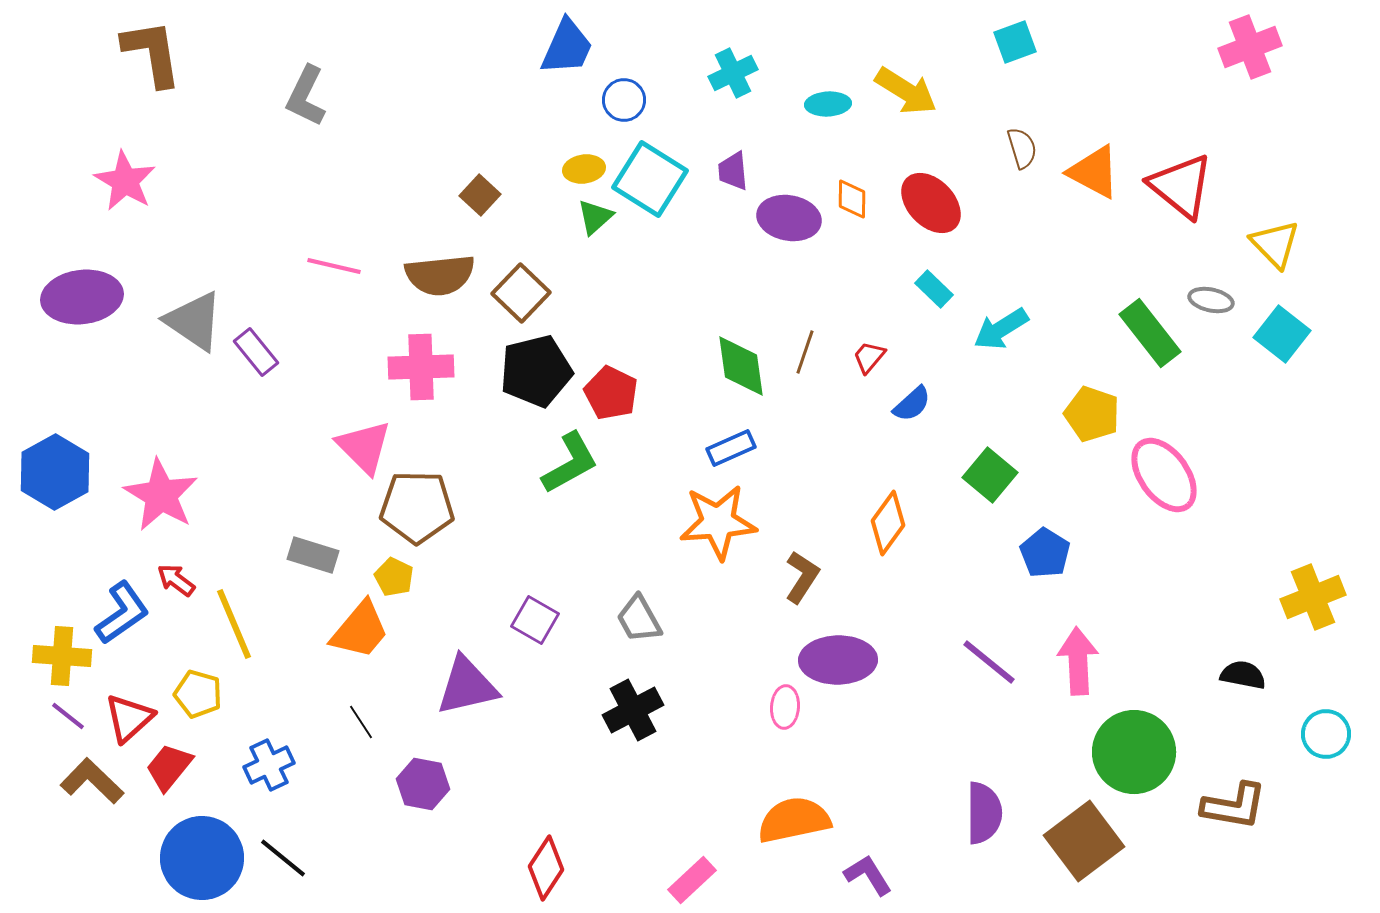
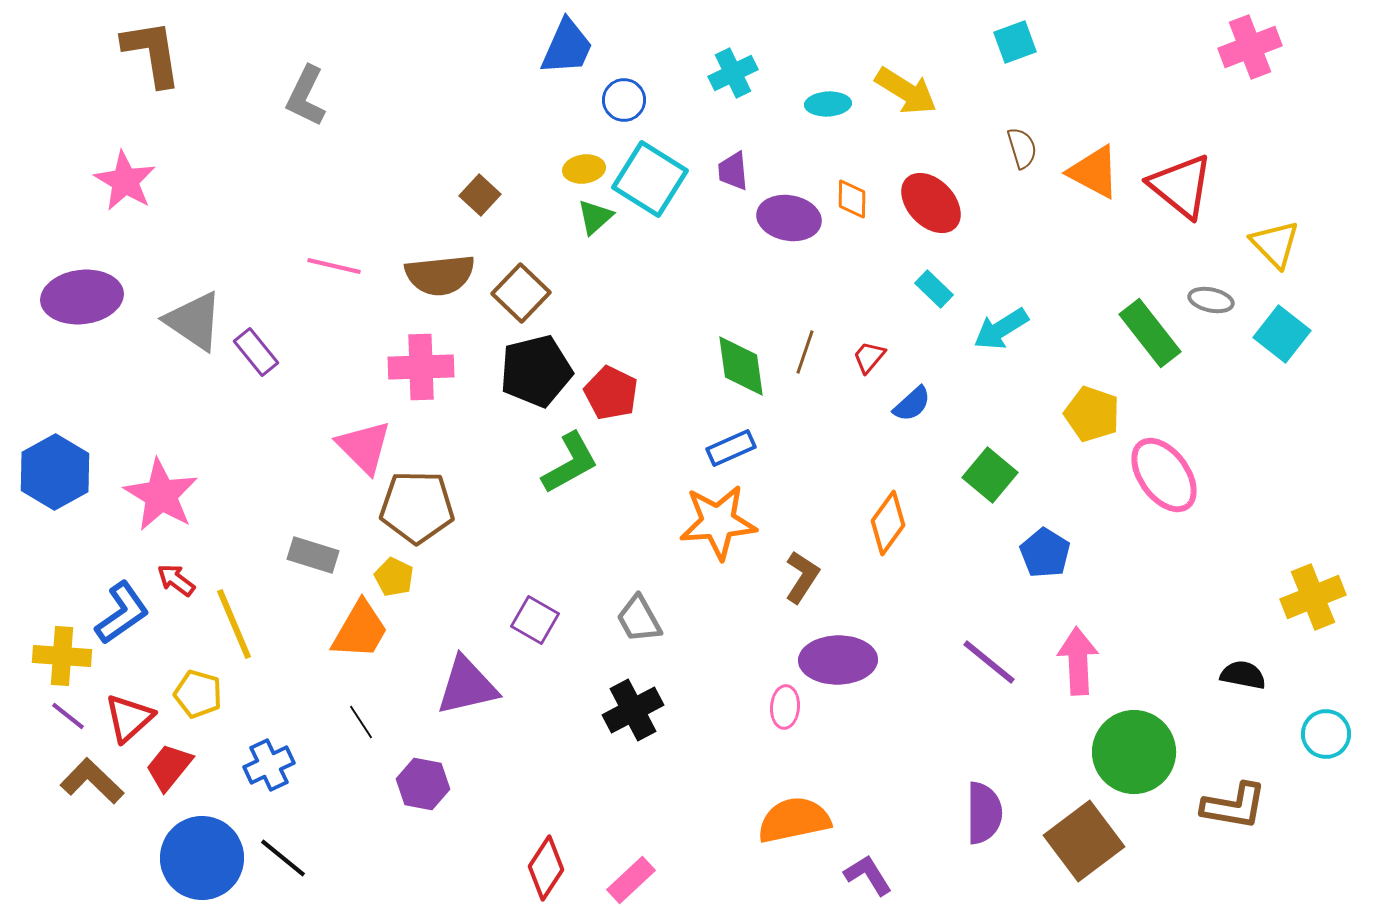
orange trapezoid at (360, 630): rotated 10 degrees counterclockwise
pink rectangle at (692, 880): moved 61 px left
